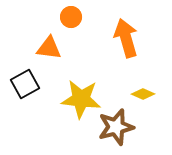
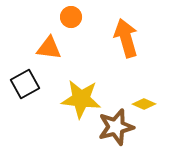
yellow diamond: moved 1 px right, 10 px down
